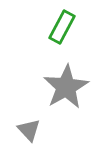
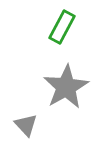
gray triangle: moved 3 px left, 5 px up
